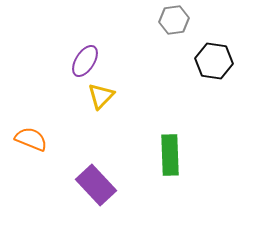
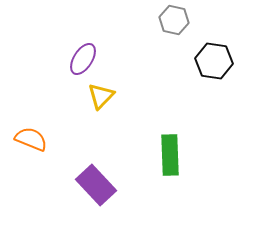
gray hexagon: rotated 20 degrees clockwise
purple ellipse: moved 2 px left, 2 px up
